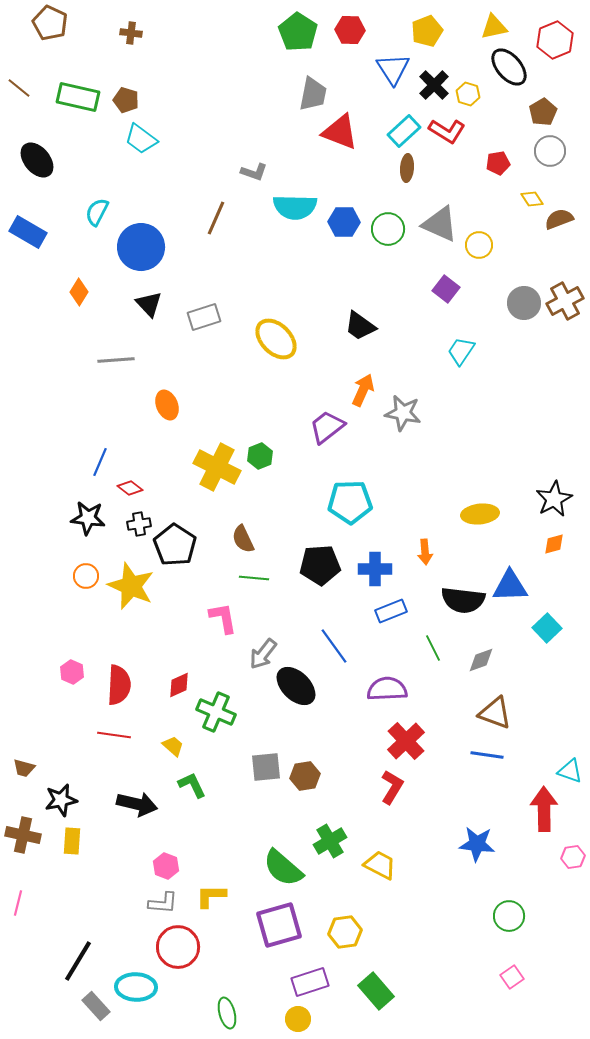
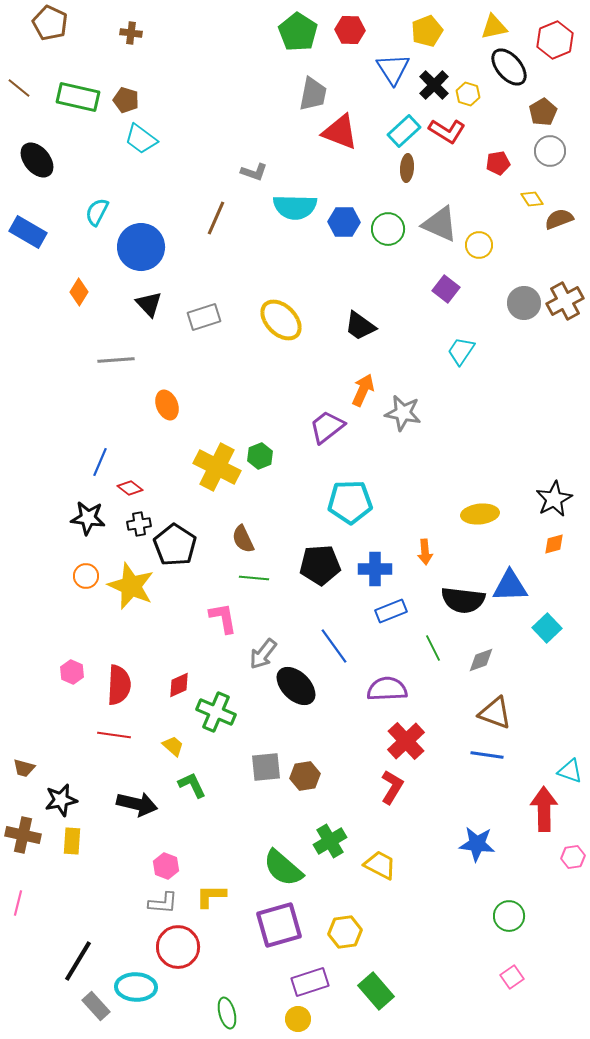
yellow ellipse at (276, 339): moved 5 px right, 19 px up
